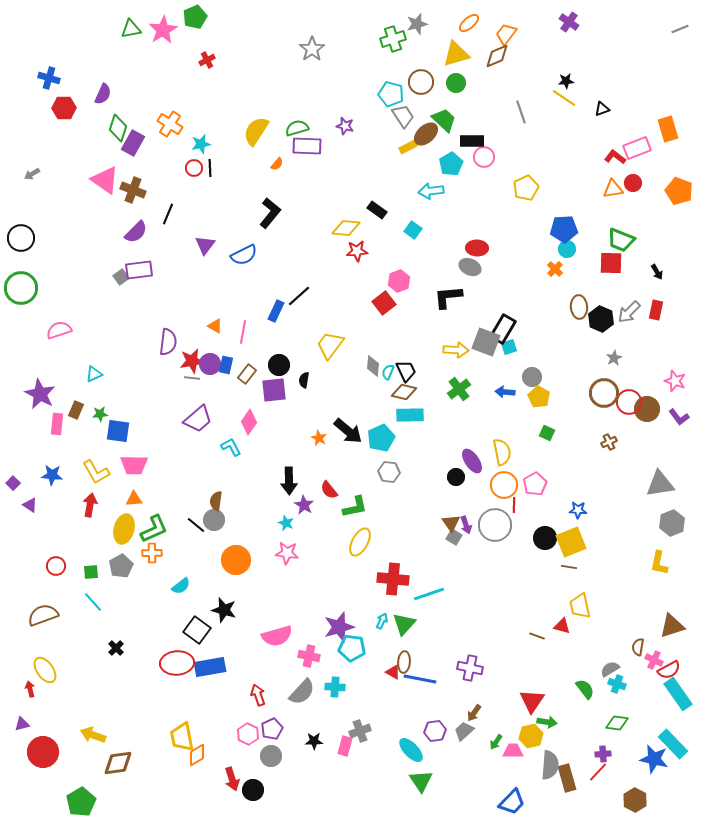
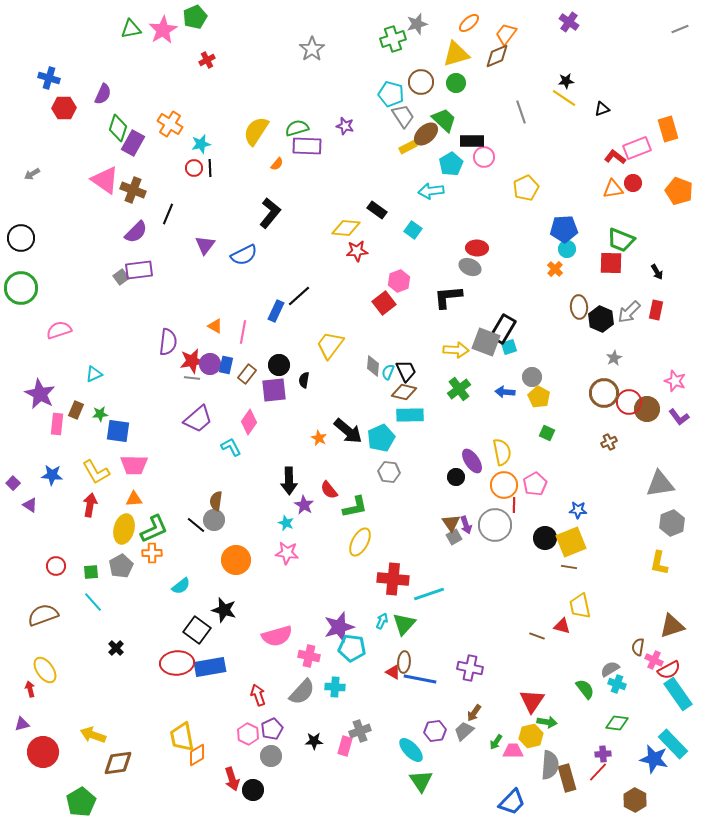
gray square at (454, 537): rotated 28 degrees clockwise
